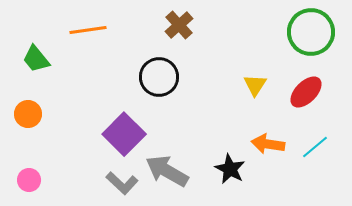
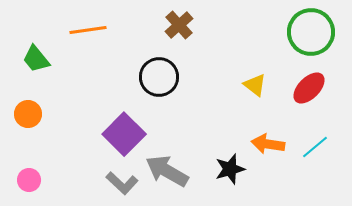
yellow triangle: rotated 25 degrees counterclockwise
red ellipse: moved 3 px right, 4 px up
black star: rotated 28 degrees clockwise
